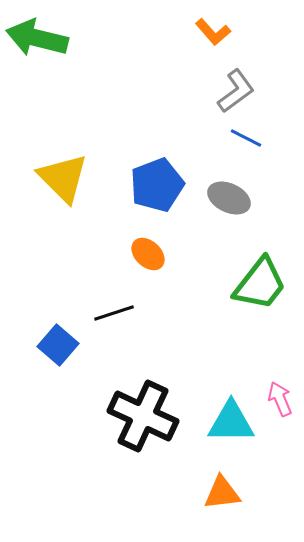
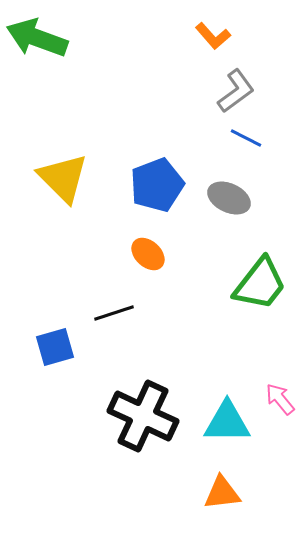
orange L-shape: moved 4 px down
green arrow: rotated 6 degrees clockwise
blue square: moved 3 px left, 2 px down; rotated 33 degrees clockwise
pink arrow: rotated 16 degrees counterclockwise
cyan triangle: moved 4 px left
